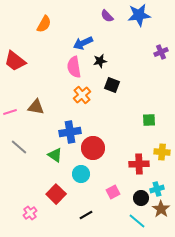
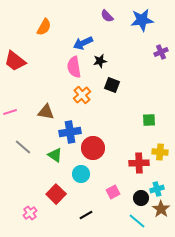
blue star: moved 3 px right, 5 px down
orange semicircle: moved 3 px down
brown triangle: moved 10 px right, 5 px down
gray line: moved 4 px right
yellow cross: moved 2 px left
red cross: moved 1 px up
